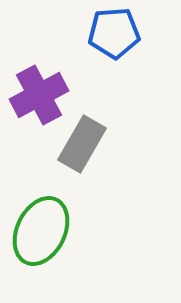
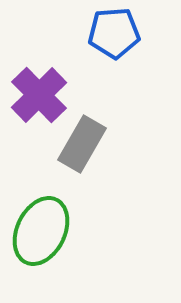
purple cross: rotated 16 degrees counterclockwise
